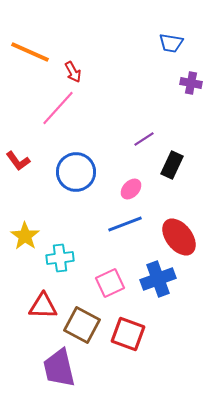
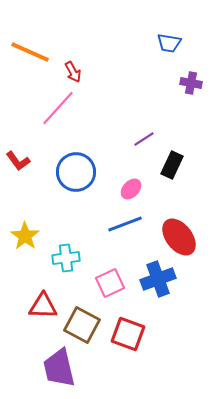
blue trapezoid: moved 2 px left
cyan cross: moved 6 px right
